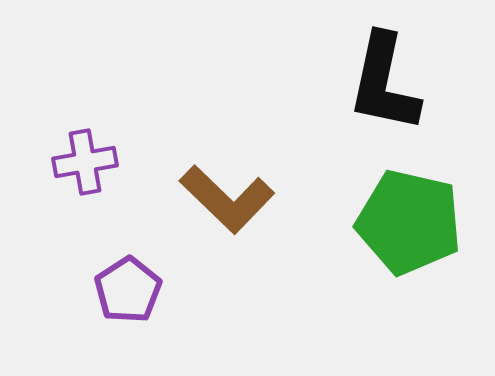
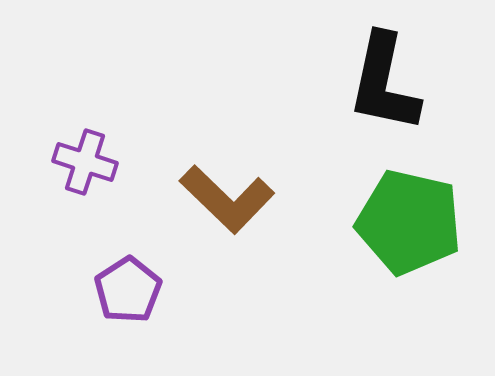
purple cross: rotated 28 degrees clockwise
